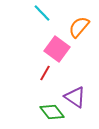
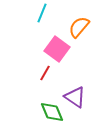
cyan line: rotated 66 degrees clockwise
green diamond: rotated 15 degrees clockwise
